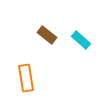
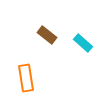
cyan rectangle: moved 2 px right, 3 px down
